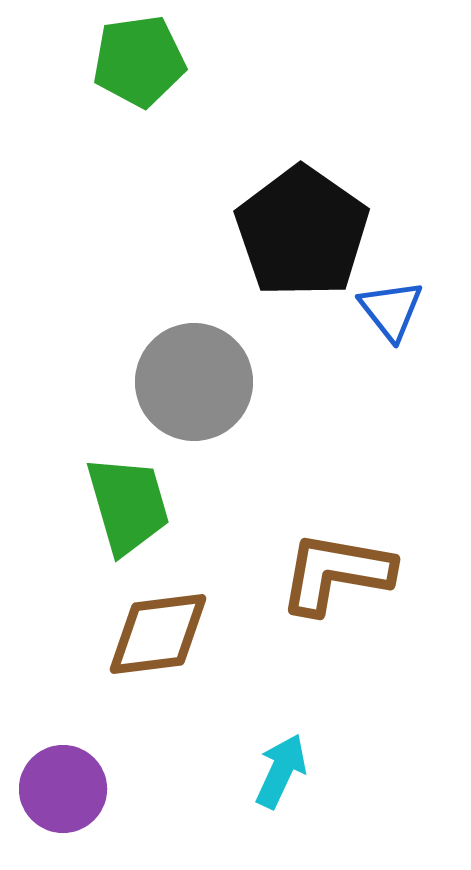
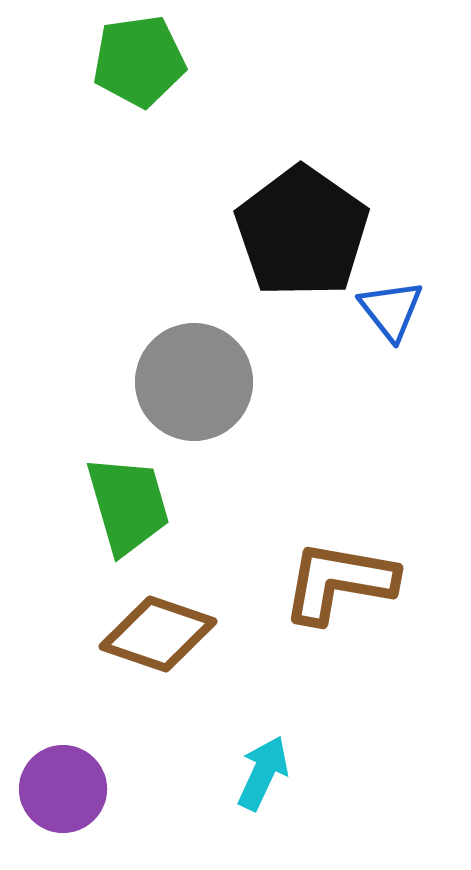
brown L-shape: moved 3 px right, 9 px down
brown diamond: rotated 26 degrees clockwise
cyan arrow: moved 18 px left, 2 px down
